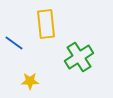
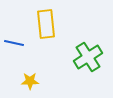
blue line: rotated 24 degrees counterclockwise
green cross: moved 9 px right
